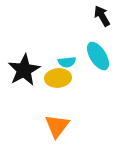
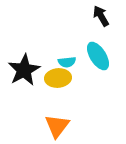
black arrow: moved 1 px left
